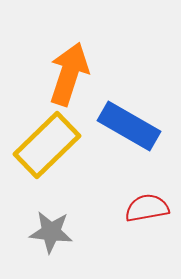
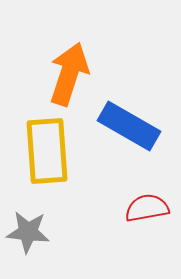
yellow rectangle: moved 6 px down; rotated 50 degrees counterclockwise
gray star: moved 23 px left
